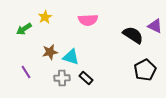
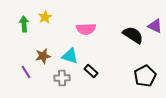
pink semicircle: moved 2 px left, 9 px down
green arrow: moved 5 px up; rotated 119 degrees clockwise
brown star: moved 7 px left, 4 px down
cyan triangle: moved 1 px left, 1 px up
black pentagon: moved 6 px down
black rectangle: moved 5 px right, 7 px up
